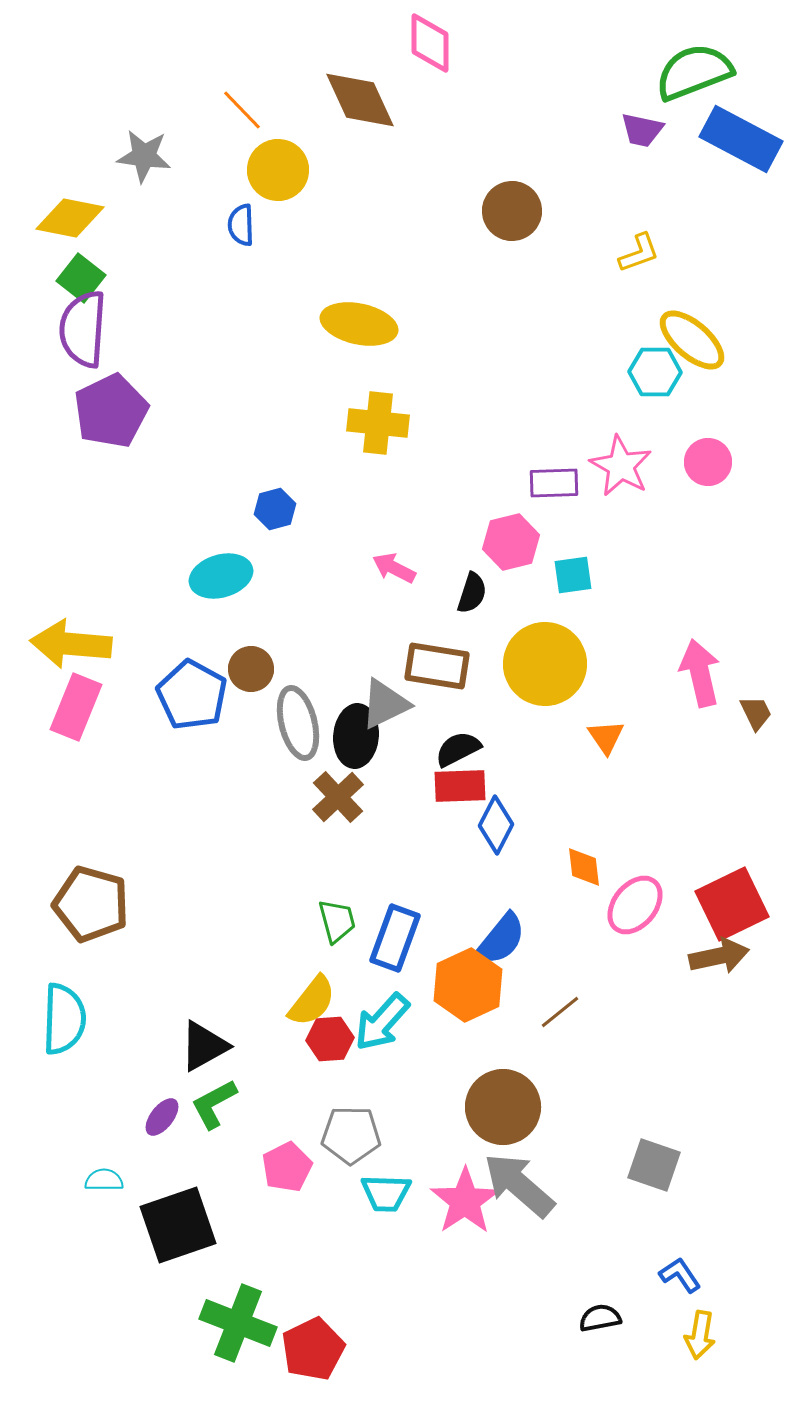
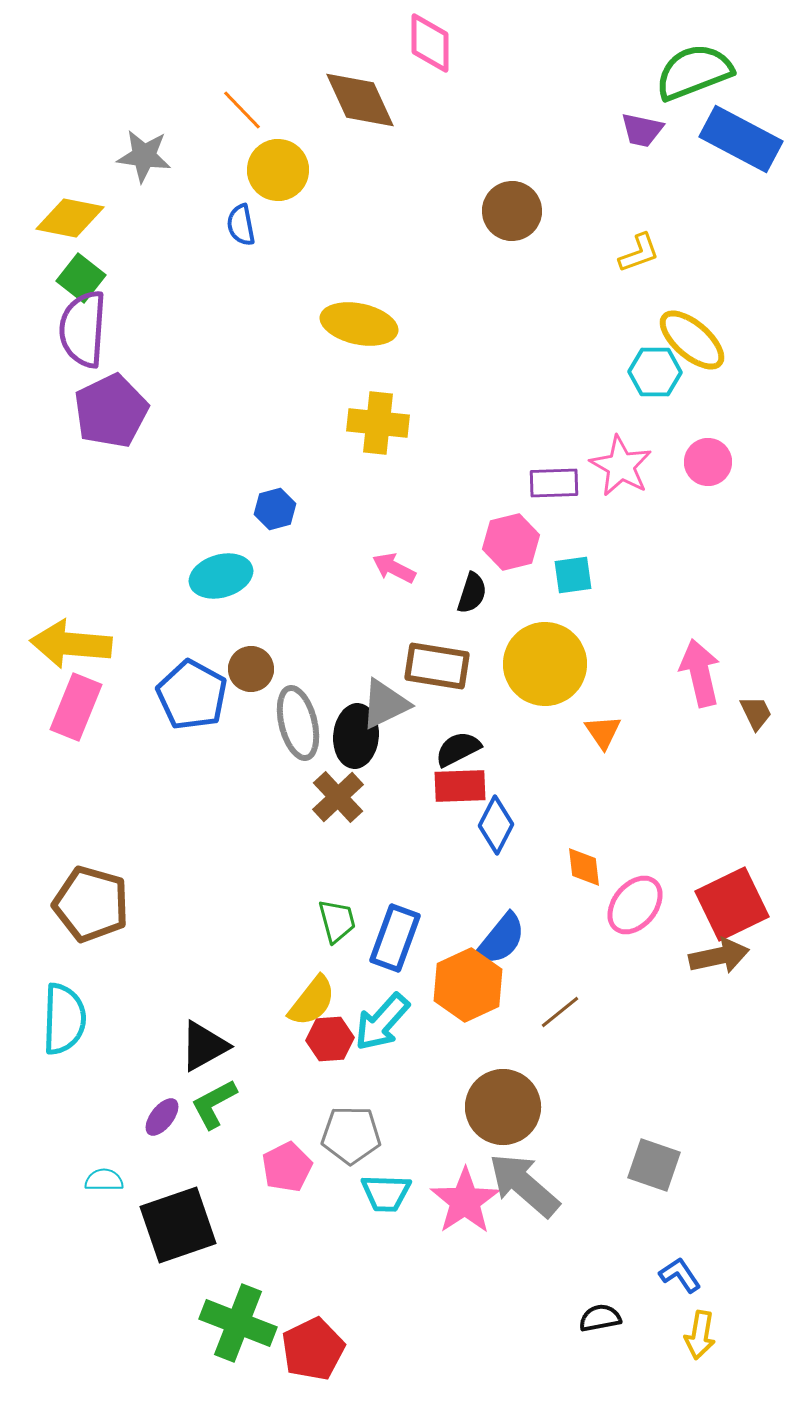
blue semicircle at (241, 225): rotated 9 degrees counterclockwise
orange triangle at (606, 737): moved 3 px left, 5 px up
gray arrow at (519, 1185): moved 5 px right
